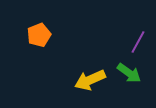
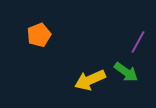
green arrow: moved 3 px left, 1 px up
